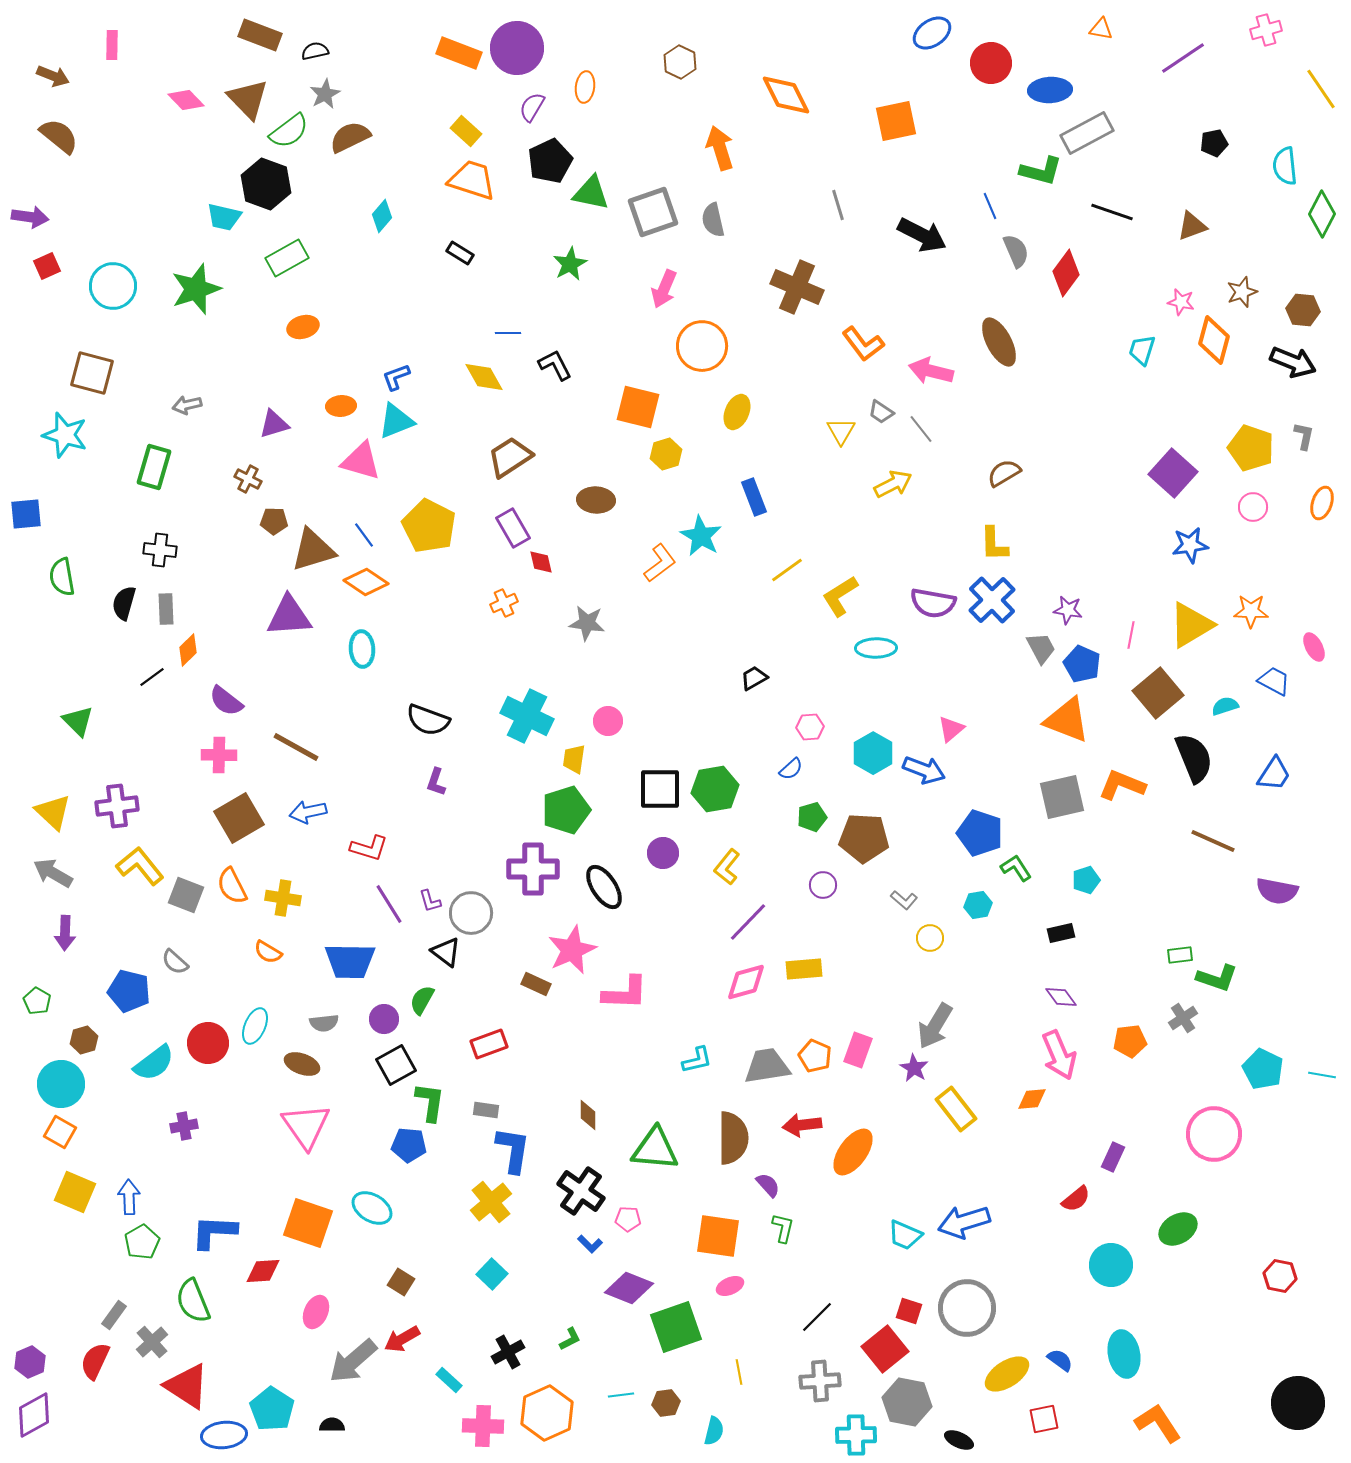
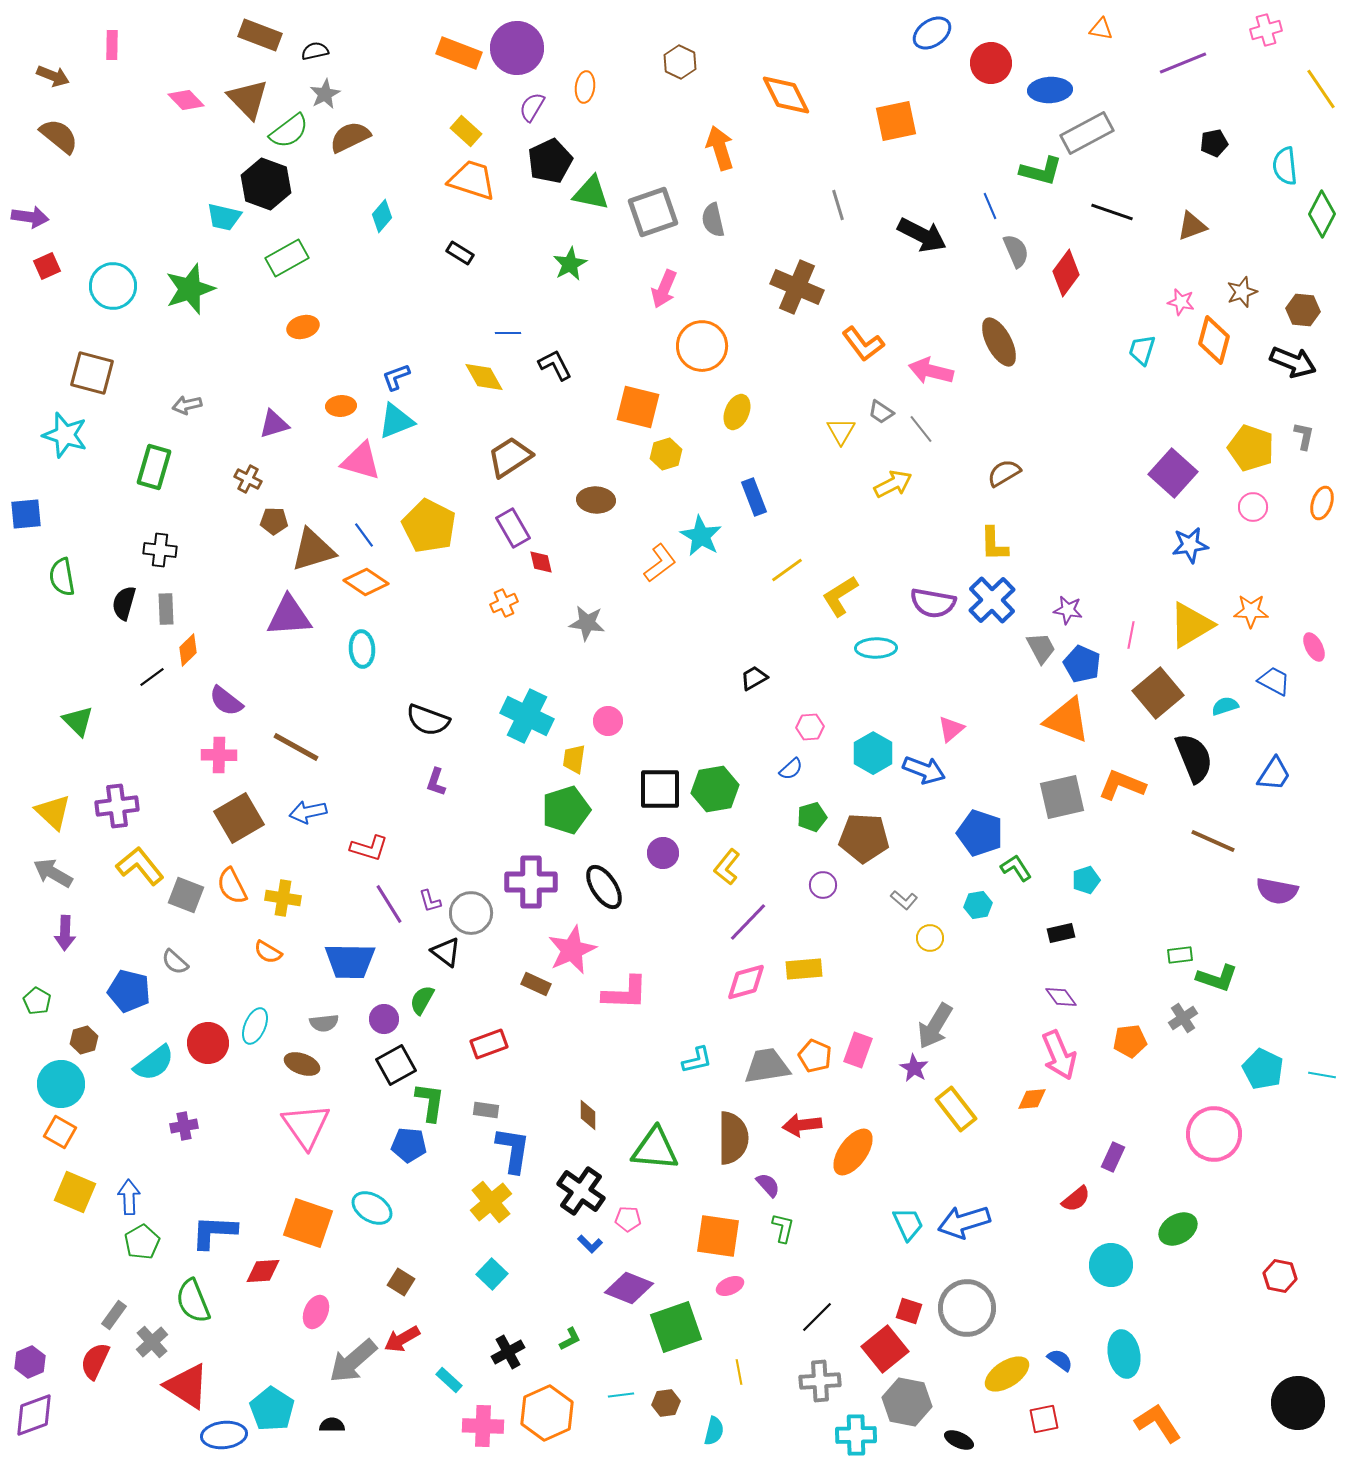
purple line at (1183, 58): moved 5 px down; rotated 12 degrees clockwise
green star at (196, 289): moved 6 px left
purple cross at (533, 869): moved 2 px left, 13 px down
cyan trapezoid at (905, 1235): moved 3 px right, 11 px up; rotated 138 degrees counterclockwise
purple diamond at (34, 1415): rotated 9 degrees clockwise
